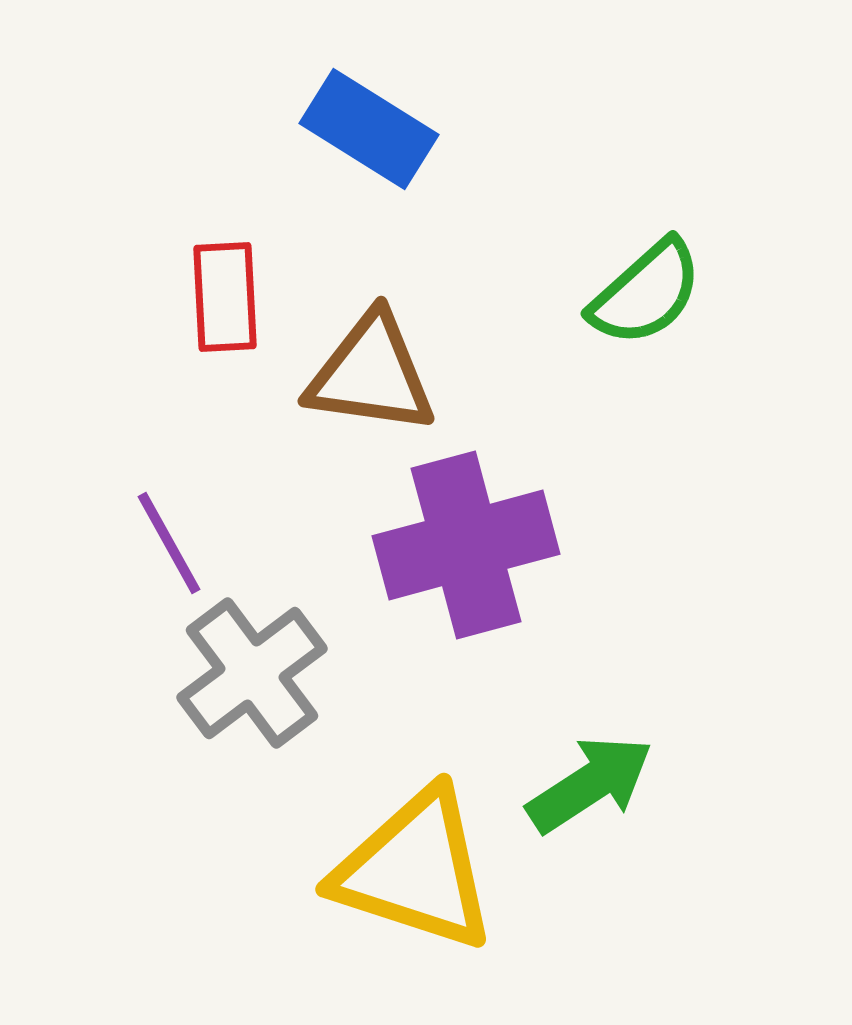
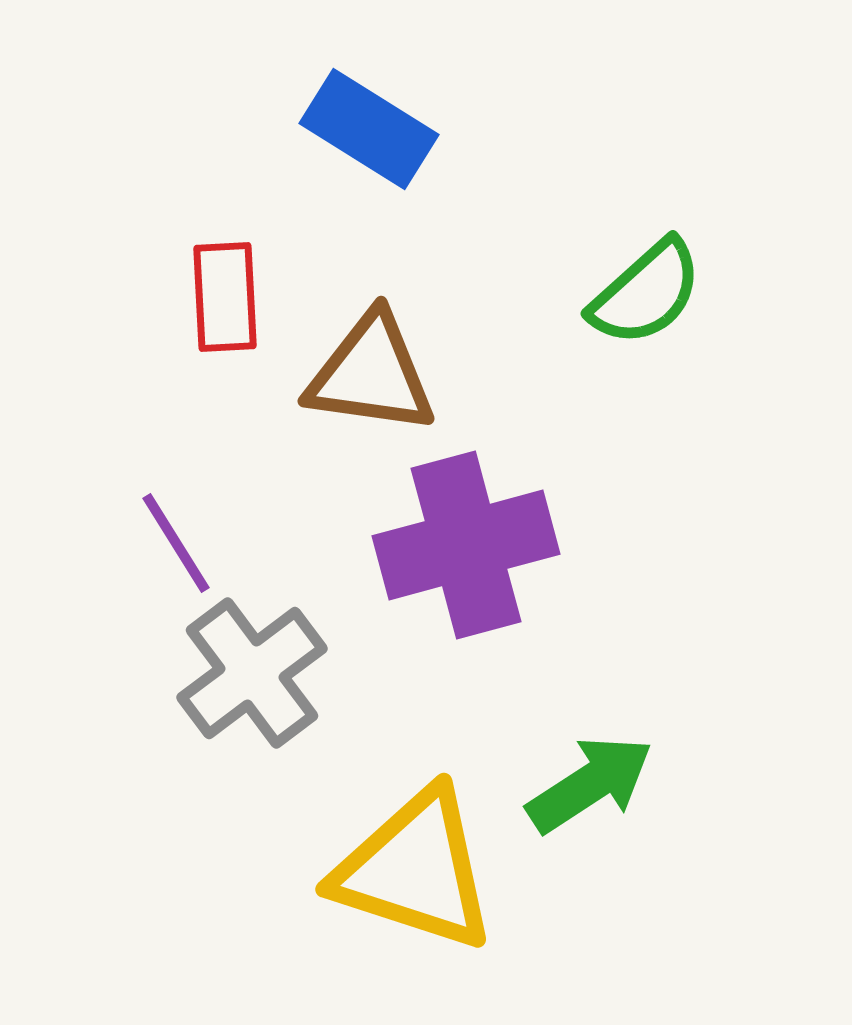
purple line: moved 7 px right; rotated 3 degrees counterclockwise
